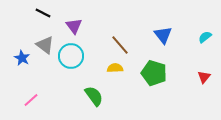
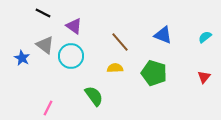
purple triangle: rotated 18 degrees counterclockwise
blue triangle: rotated 30 degrees counterclockwise
brown line: moved 3 px up
pink line: moved 17 px right, 8 px down; rotated 21 degrees counterclockwise
